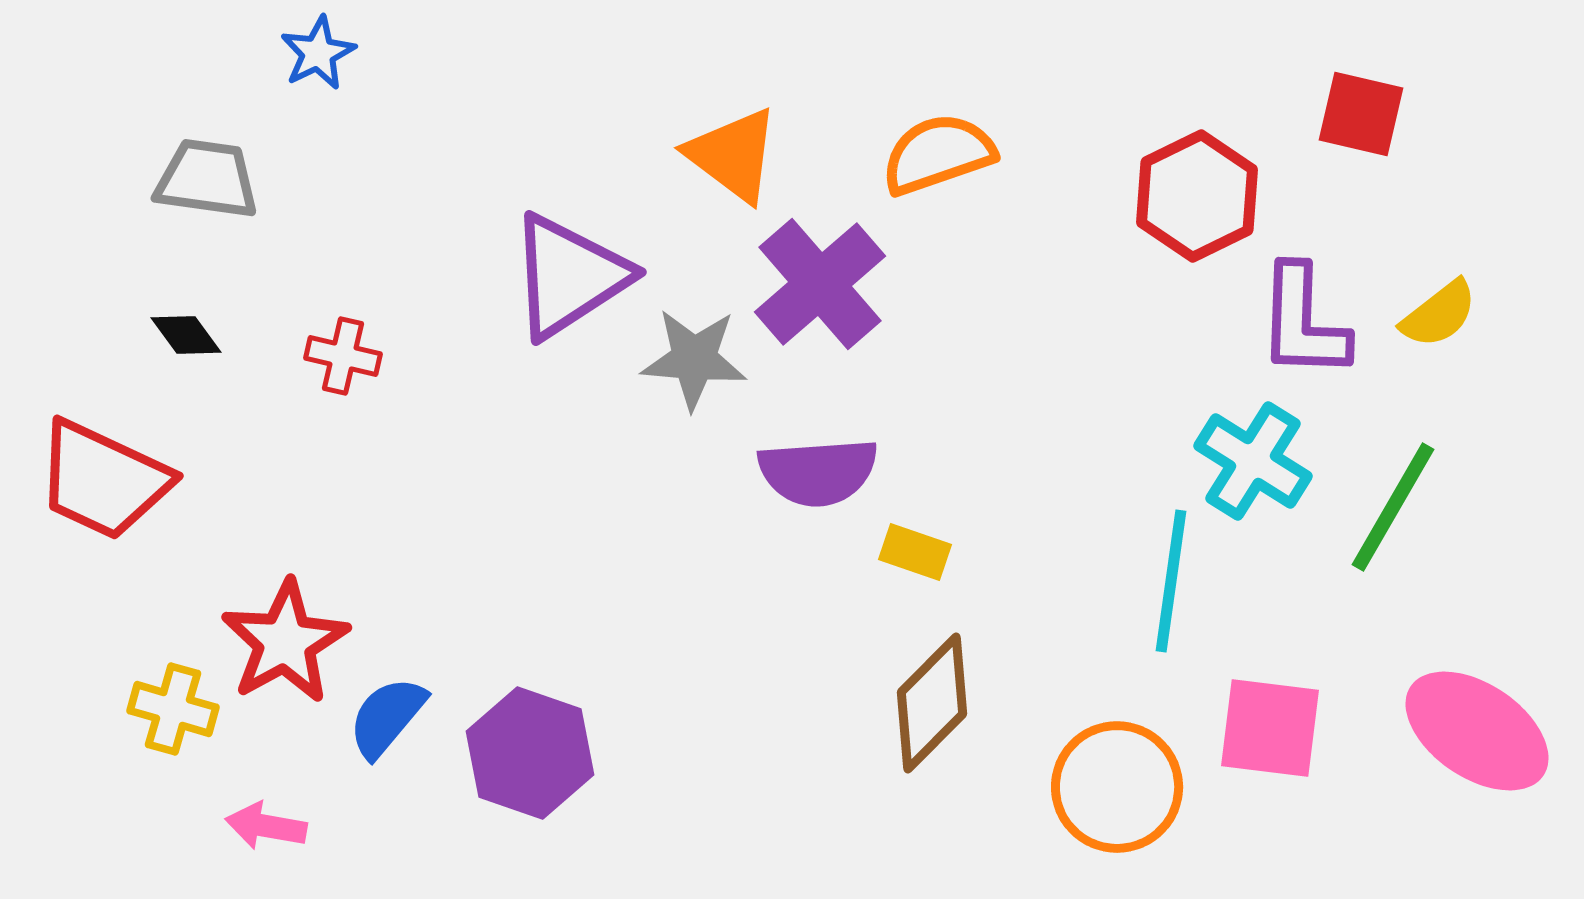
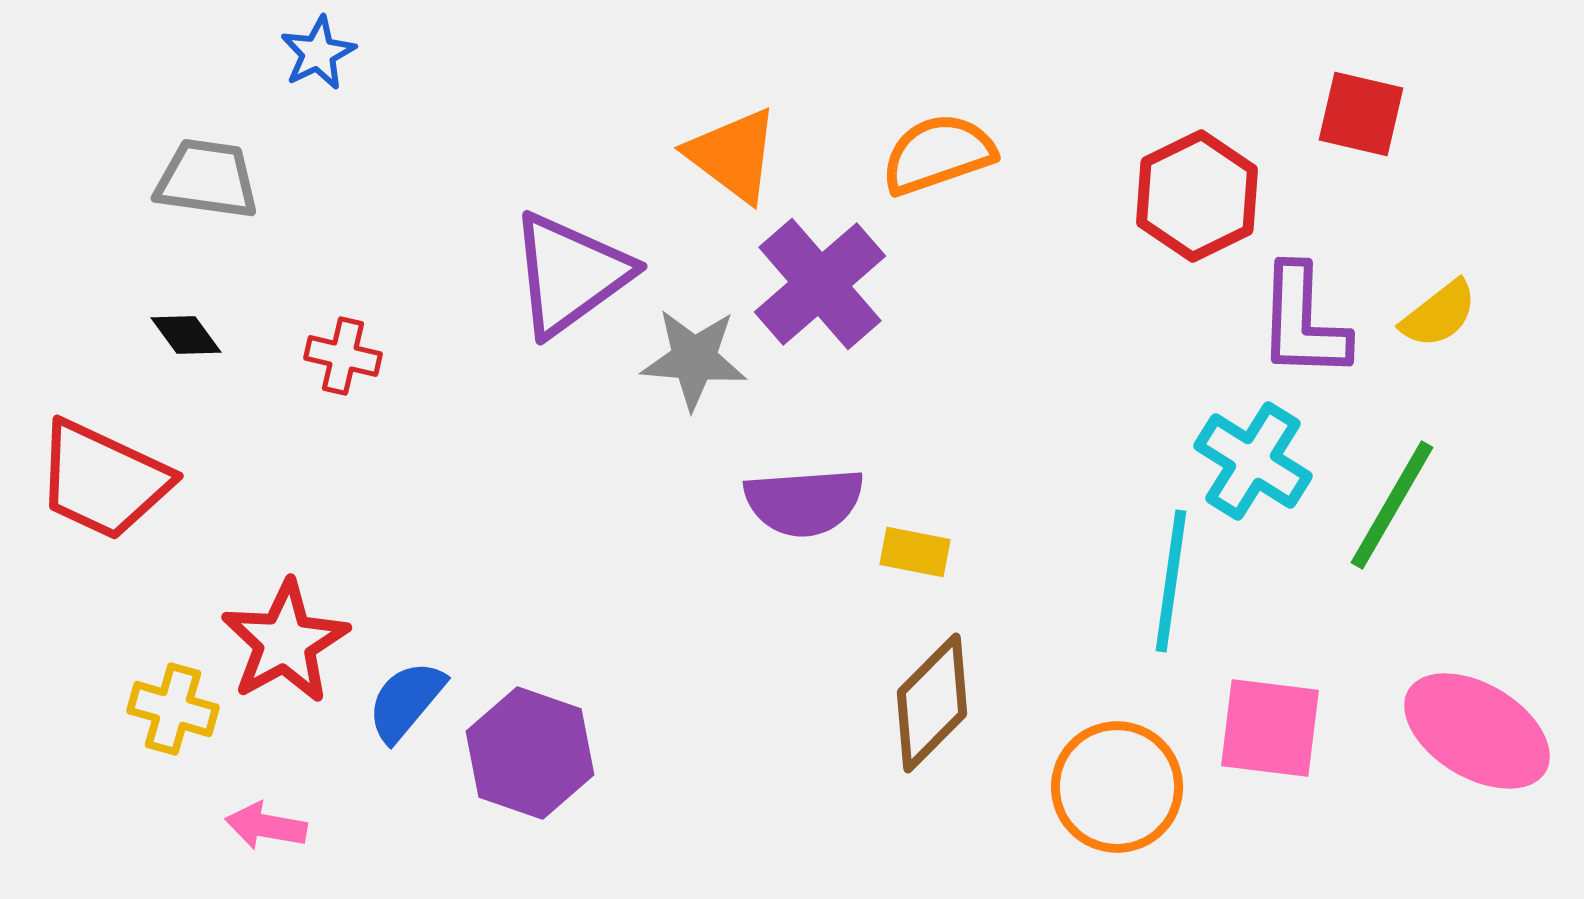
purple triangle: moved 1 px right, 2 px up; rotated 3 degrees counterclockwise
purple semicircle: moved 14 px left, 30 px down
green line: moved 1 px left, 2 px up
yellow rectangle: rotated 8 degrees counterclockwise
blue semicircle: moved 19 px right, 16 px up
pink ellipse: rotated 3 degrees counterclockwise
